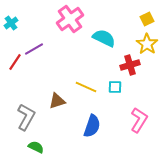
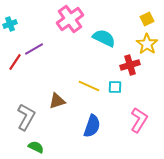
cyan cross: moved 1 px left, 1 px down; rotated 16 degrees clockwise
yellow line: moved 3 px right, 1 px up
